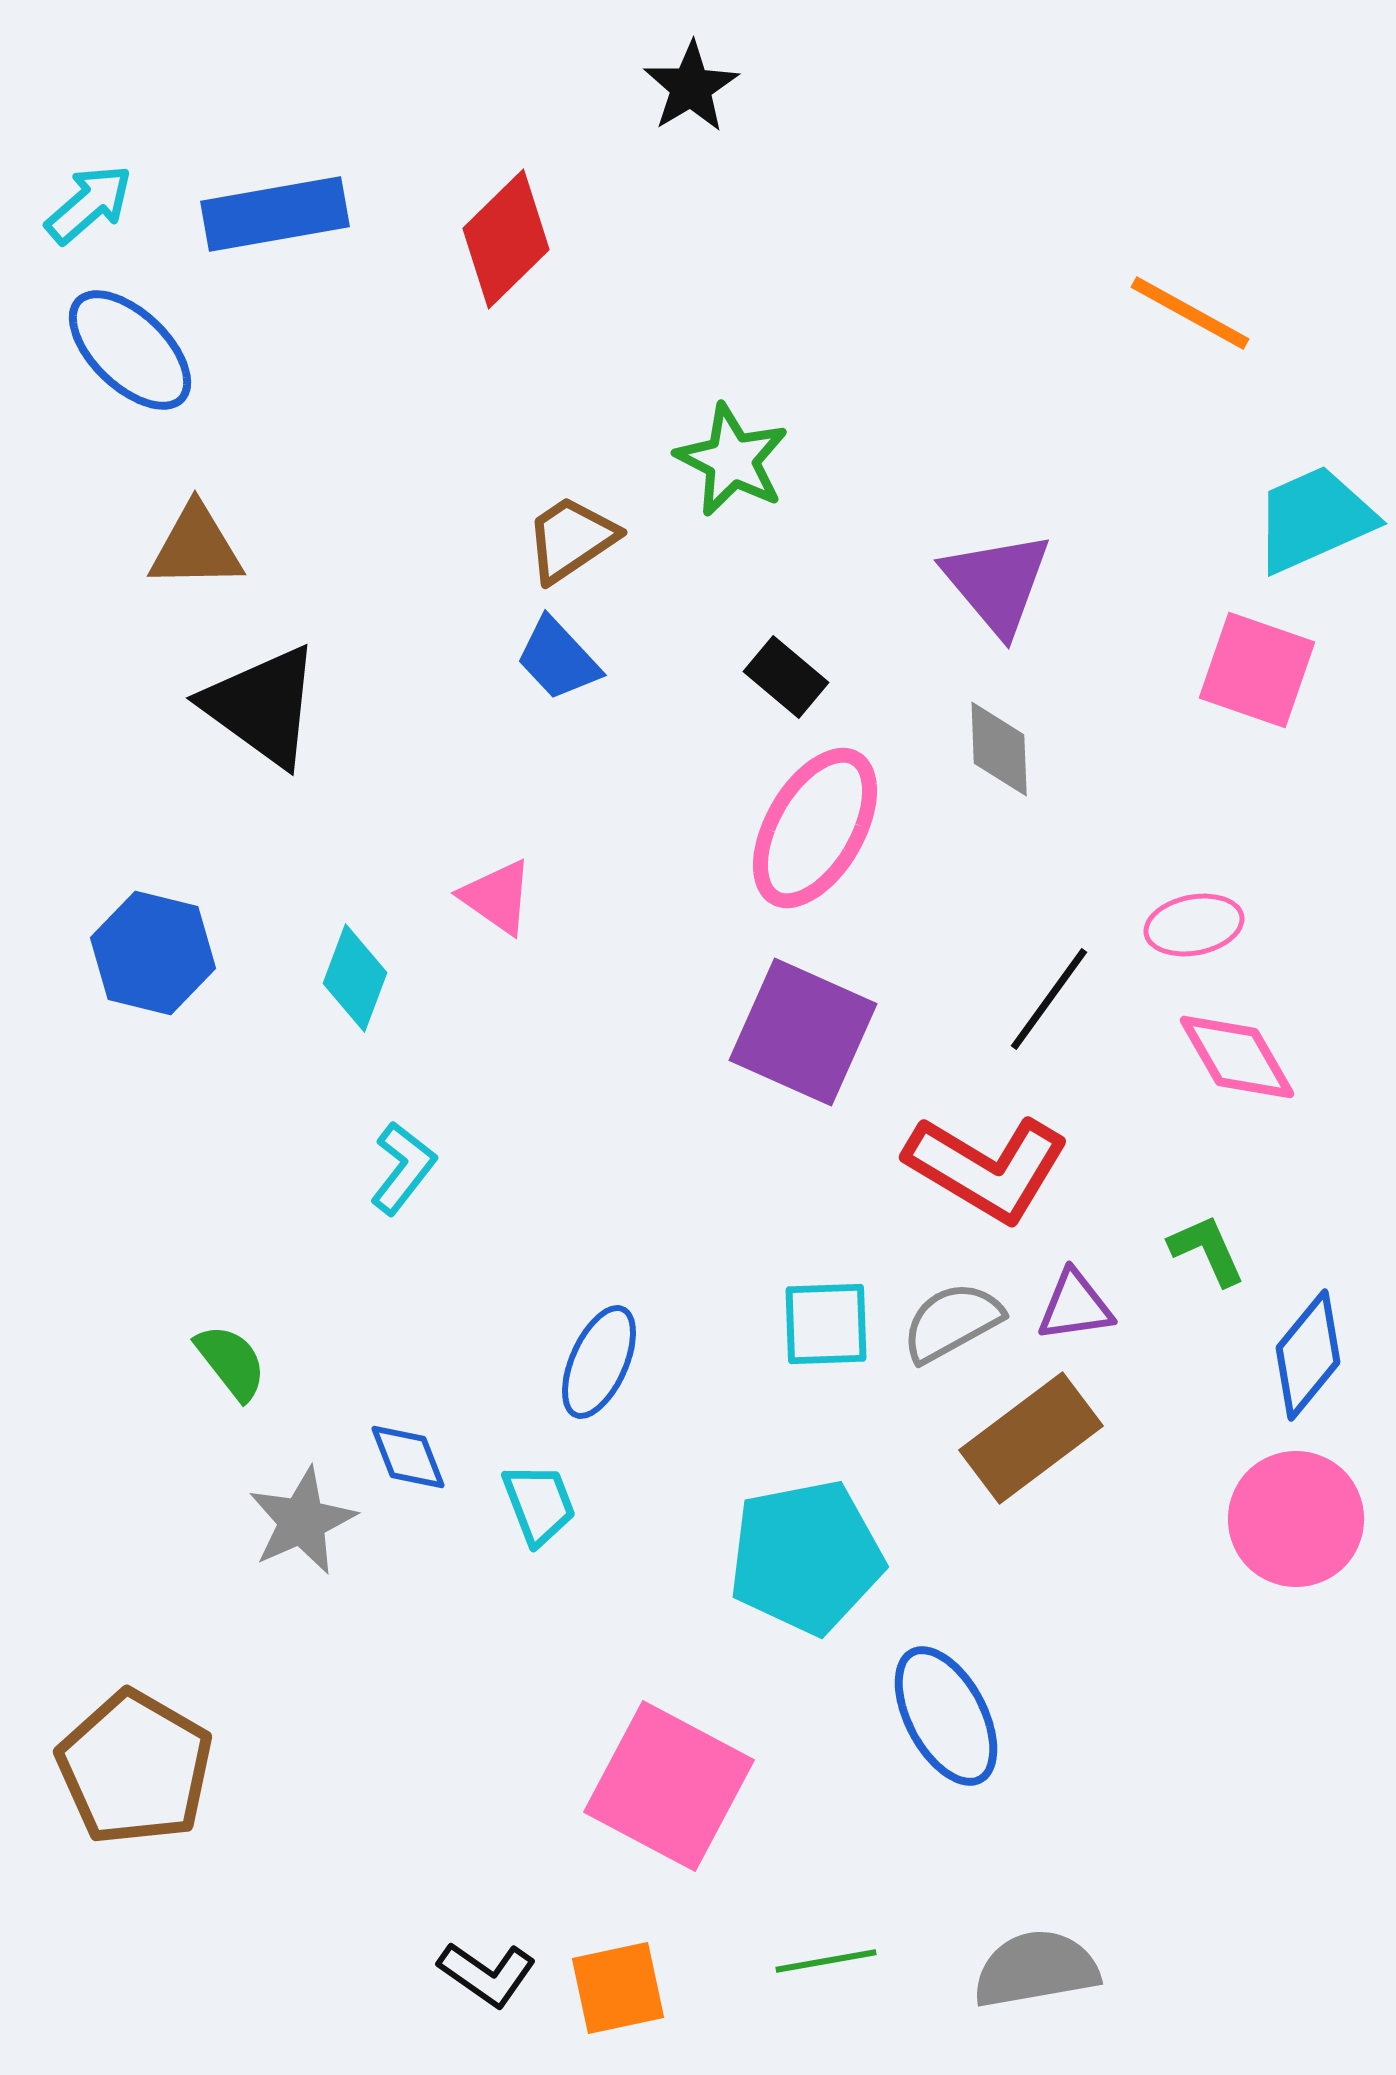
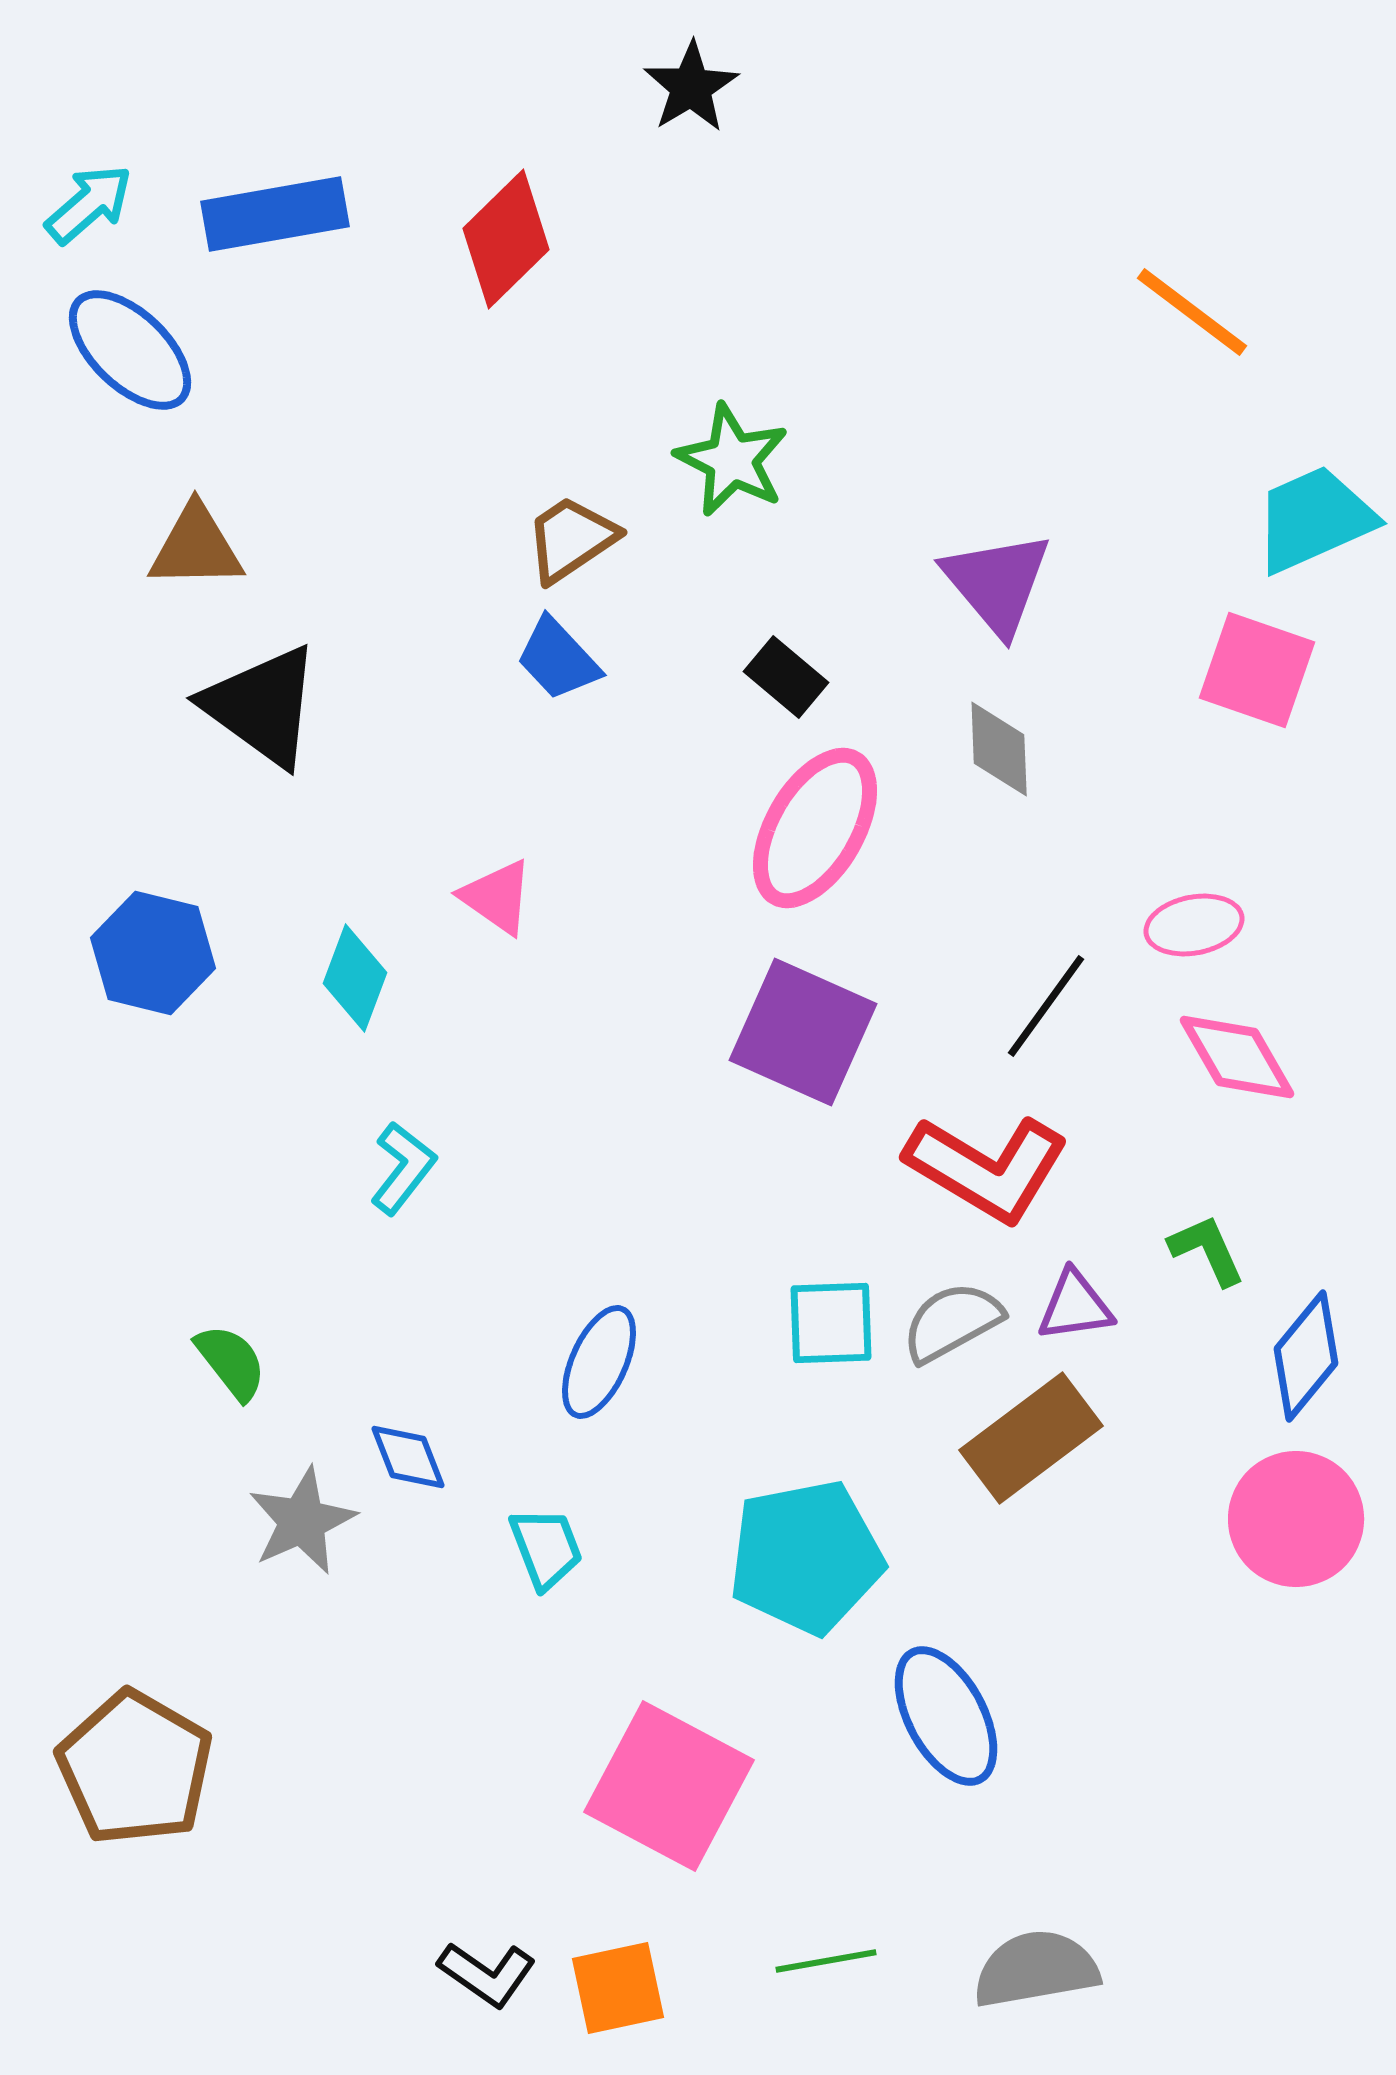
orange line at (1190, 313): moved 2 px right, 1 px up; rotated 8 degrees clockwise
black line at (1049, 999): moved 3 px left, 7 px down
cyan square at (826, 1324): moved 5 px right, 1 px up
blue diamond at (1308, 1355): moved 2 px left, 1 px down
cyan trapezoid at (539, 1504): moved 7 px right, 44 px down
